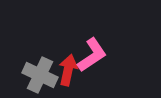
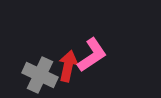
red arrow: moved 4 px up
